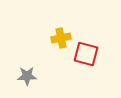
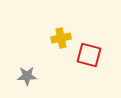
red square: moved 3 px right, 1 px down
